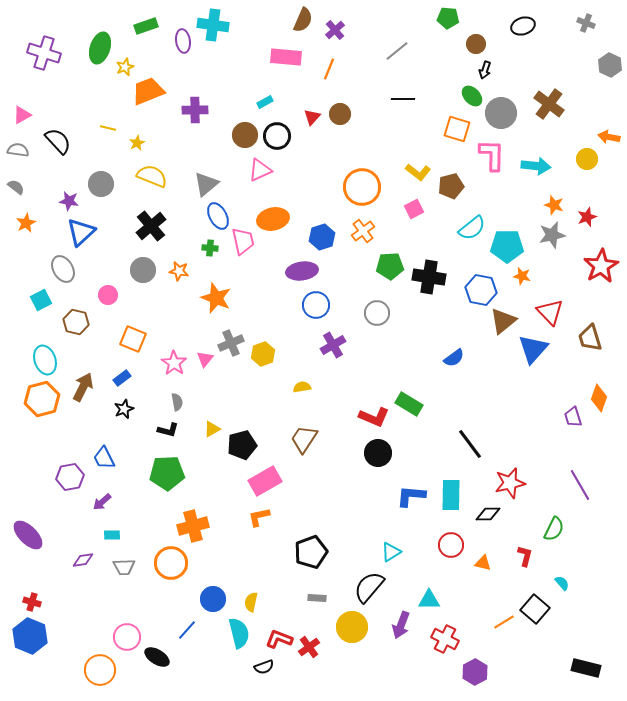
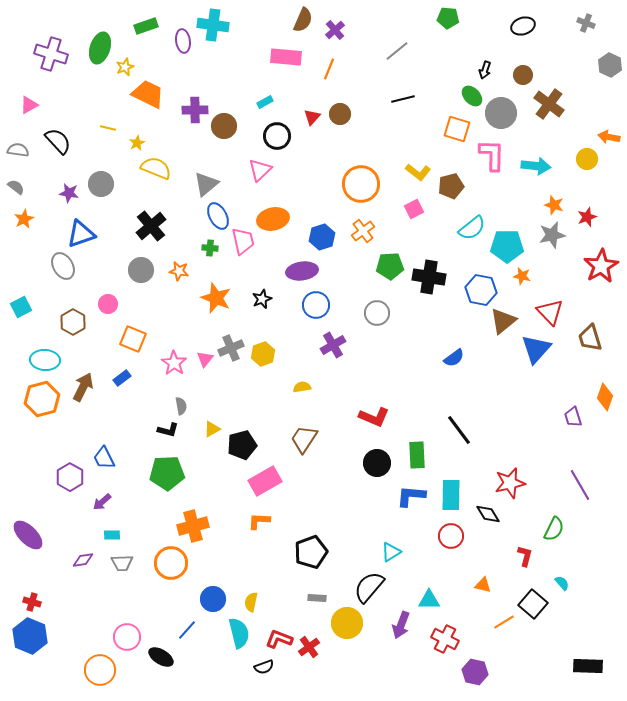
brown circle at (476, 44): moved 47 px right, 31 px down
purple cross at (44, 53): moved 7 px right, 1 px down
orange trapezoid at (148, 91): moved 3 px down; rotated 48 degrees clockwise
black line at (403, 99): rotated 15 degrees counterclockwise
pink triangle at (22, 115): moved 7 px right, 10 px up
brown circle at (245, 135): moved 21 px left, 9 px up
pink triangle at (260, 170): rotated 20 degrees counterclockwise
yellow semicircle at (152, 176): moved 4 px right, 8 px up
orange circle at (362, 187): moved 1 px left, 3 px up
purple star at (69, 201): moved 8 px up
orange star at (26, 223): moved 2 px left, 4 px up
blue triangle at (81, 232): moved 2 px down; rotated 24 degrees clockwise
gray ellipse at (63, 269): moved 3 px up
gray circle at (143, 270): moved 2 px left
pink circle at (108, 295): moved 9 px down
cyan square at (41, 300): moved 20 px left, 7 px down
brown hexagon at (76, 322): moved 3 px left; rotated 15 degrees clockwise
gray cross at (231, 343): moved 5 px down
blue triangle at (533, 349): moved 3 px right
cyan ellipse at (45, 360): rotated 68 degrees counterclockwise
orange diamond at (599, 398): moved 6 px right, 1 px up
gray semicircle at (177, 402): moved 4 px right, 4 px down
green rectangle at (409, 404): moved 8 px right, 51 px down; rotated 56 degrees clockwise
black star at (124, 409): moved 138 px right, 110 px up
black line at (470, 444): moved 11 px left, 14 px up
black circle at (378, 453): moved 1 px left, 10 px down
purple hexagon at (70, 477): rotated 20 degrees counterclockwise
black diamond at (488, 514): rotated 60 degrees clockwise
orange L-shape at (259, 517): moved 4 px down; rotated 15 degrees clockwise
red circle at (451, 545): moved 9 px up
orange triangle at (483, 563): moved 22 px down
gray trapezoid at (124, 567): moved 2 px left, 4 px up
black square at (535, 609): moved 2 px left, 5 px up
yellow circle at (352, 627): moved 5 px left, 4 px up
black ellipse at (157, 657): moved 4 px right
black rectangle at (586, 668): moved 2 px right, 2 px up; rotated 12 degrees counterclockwise
purple hexagon at (475, 672): rotated 20 degrees counterclockwise
